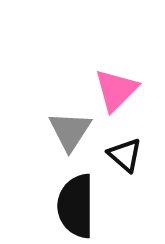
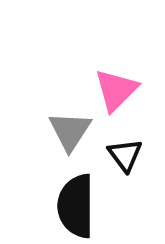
black triangle: rotated 12 degrees clockwise
